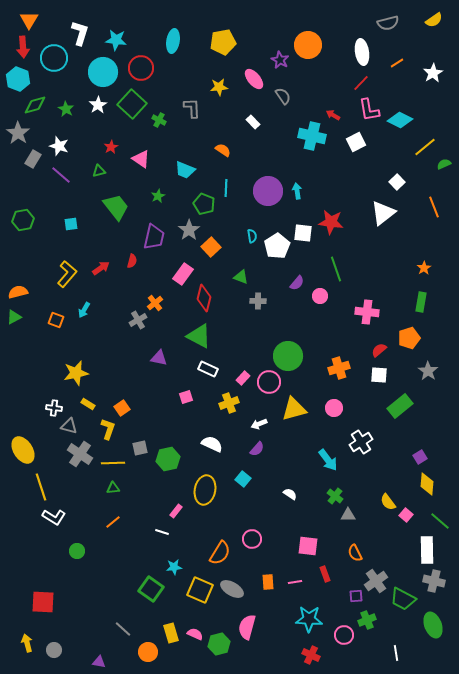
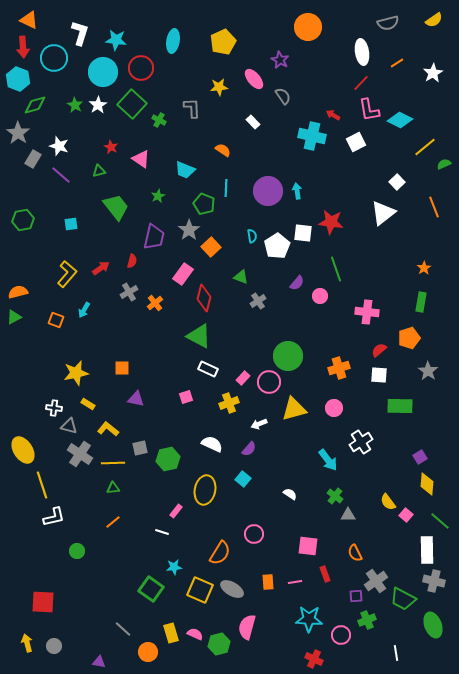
orange triangle at (29, 20): rotated 36 degrees counterclockwise
yellow pentagon at (223, 42): rotated 15 degrees counterclockwise
orange circle at (308, 45): moved 18 px up
green star at (66, 109): moved 9 px right, 4 px up
red star at (111, 147): rotated 16 degrees counterclockwise
gray cross at (258, 301): rotated 35 degrees counterclockwise
gray cross at (138, 320): moved 9 px left, 28 px up
purple triangle at (159, 358): moved 23 px left, 41 px down
green rectangle at (400, 406): rotated 40 degrees clockwise
orange square at (122, 408): moved 40 px up; rotated 35 degrees clockwise
yellow L-shape at (108, 429): rotated 70 degrees counterclockwise
purple semicircle at (257, 449): moved 8 px left
yellow line at (41, 487): moved 1 px right, 2 px up
white L-shape at (54, 517): rotated 45 degrees counterclockwise
pink circle at (252, 539): moved 2 px right, 5 px up
pink circle at (344, 635): moved 3 px left
gray circle at (54, 650): moved 4 px up
red cross at (311, 655): moved 3 px right, 4 px down
